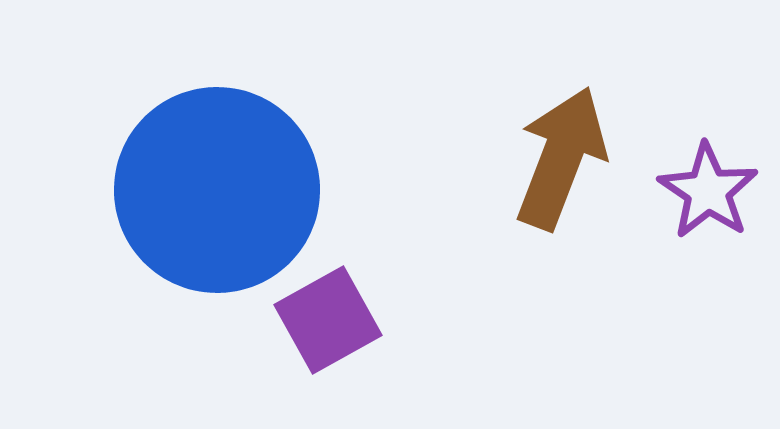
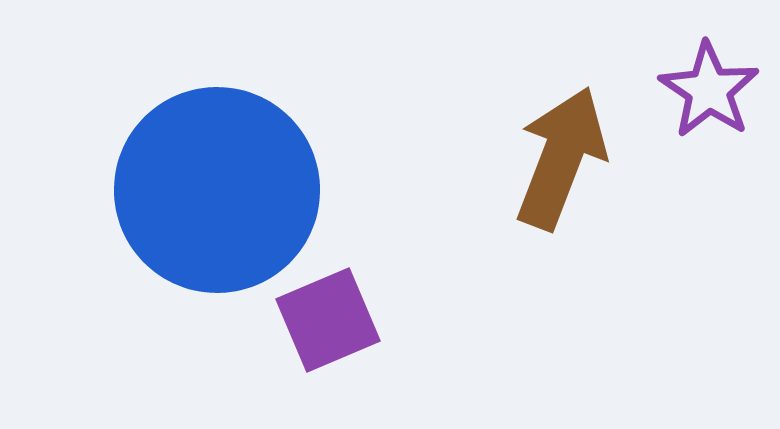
purple star: moved 1 px right, 101 px up
purple square: rotated 6 degrees clockwise
